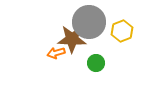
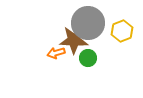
gray circle: moved 1 px left, 1 px down
brown star: moved 2 px right, 1 px down
green circle: moved 8 px left, 5 px up
